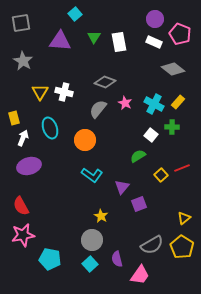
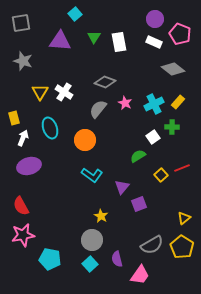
gray star at (23, 61): rotated 12 degrees counterclockwise
white cross at (64, 92): rotated 18 degrees clockwise
cyan cross at (154, 104): rotated 36 degrees clockwise
white square at (151, 135): moved 2 px right, 2 px down; rotated 16 degrees clockwise
